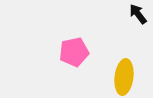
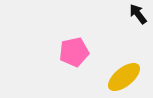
yellow ellipse: rotated 44 degrees clockwise
